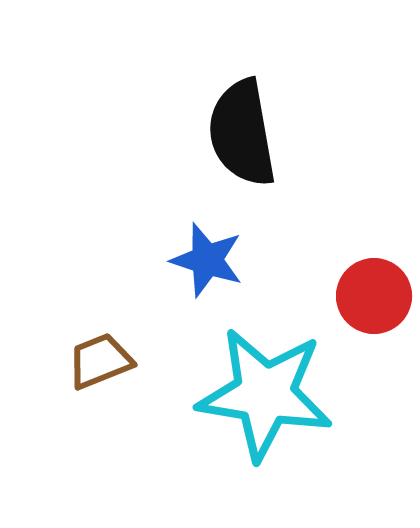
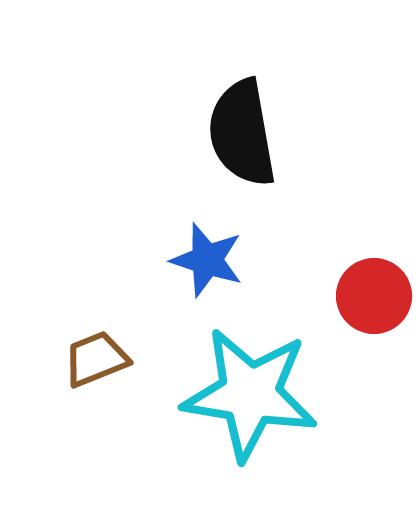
brown trapezoid: moved 4 px left, 2 px up
cyan star: moved 15 px left
